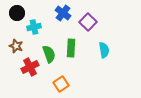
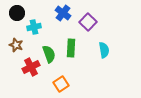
brown star: moved 1 px up
red cross: moved 1 px right
